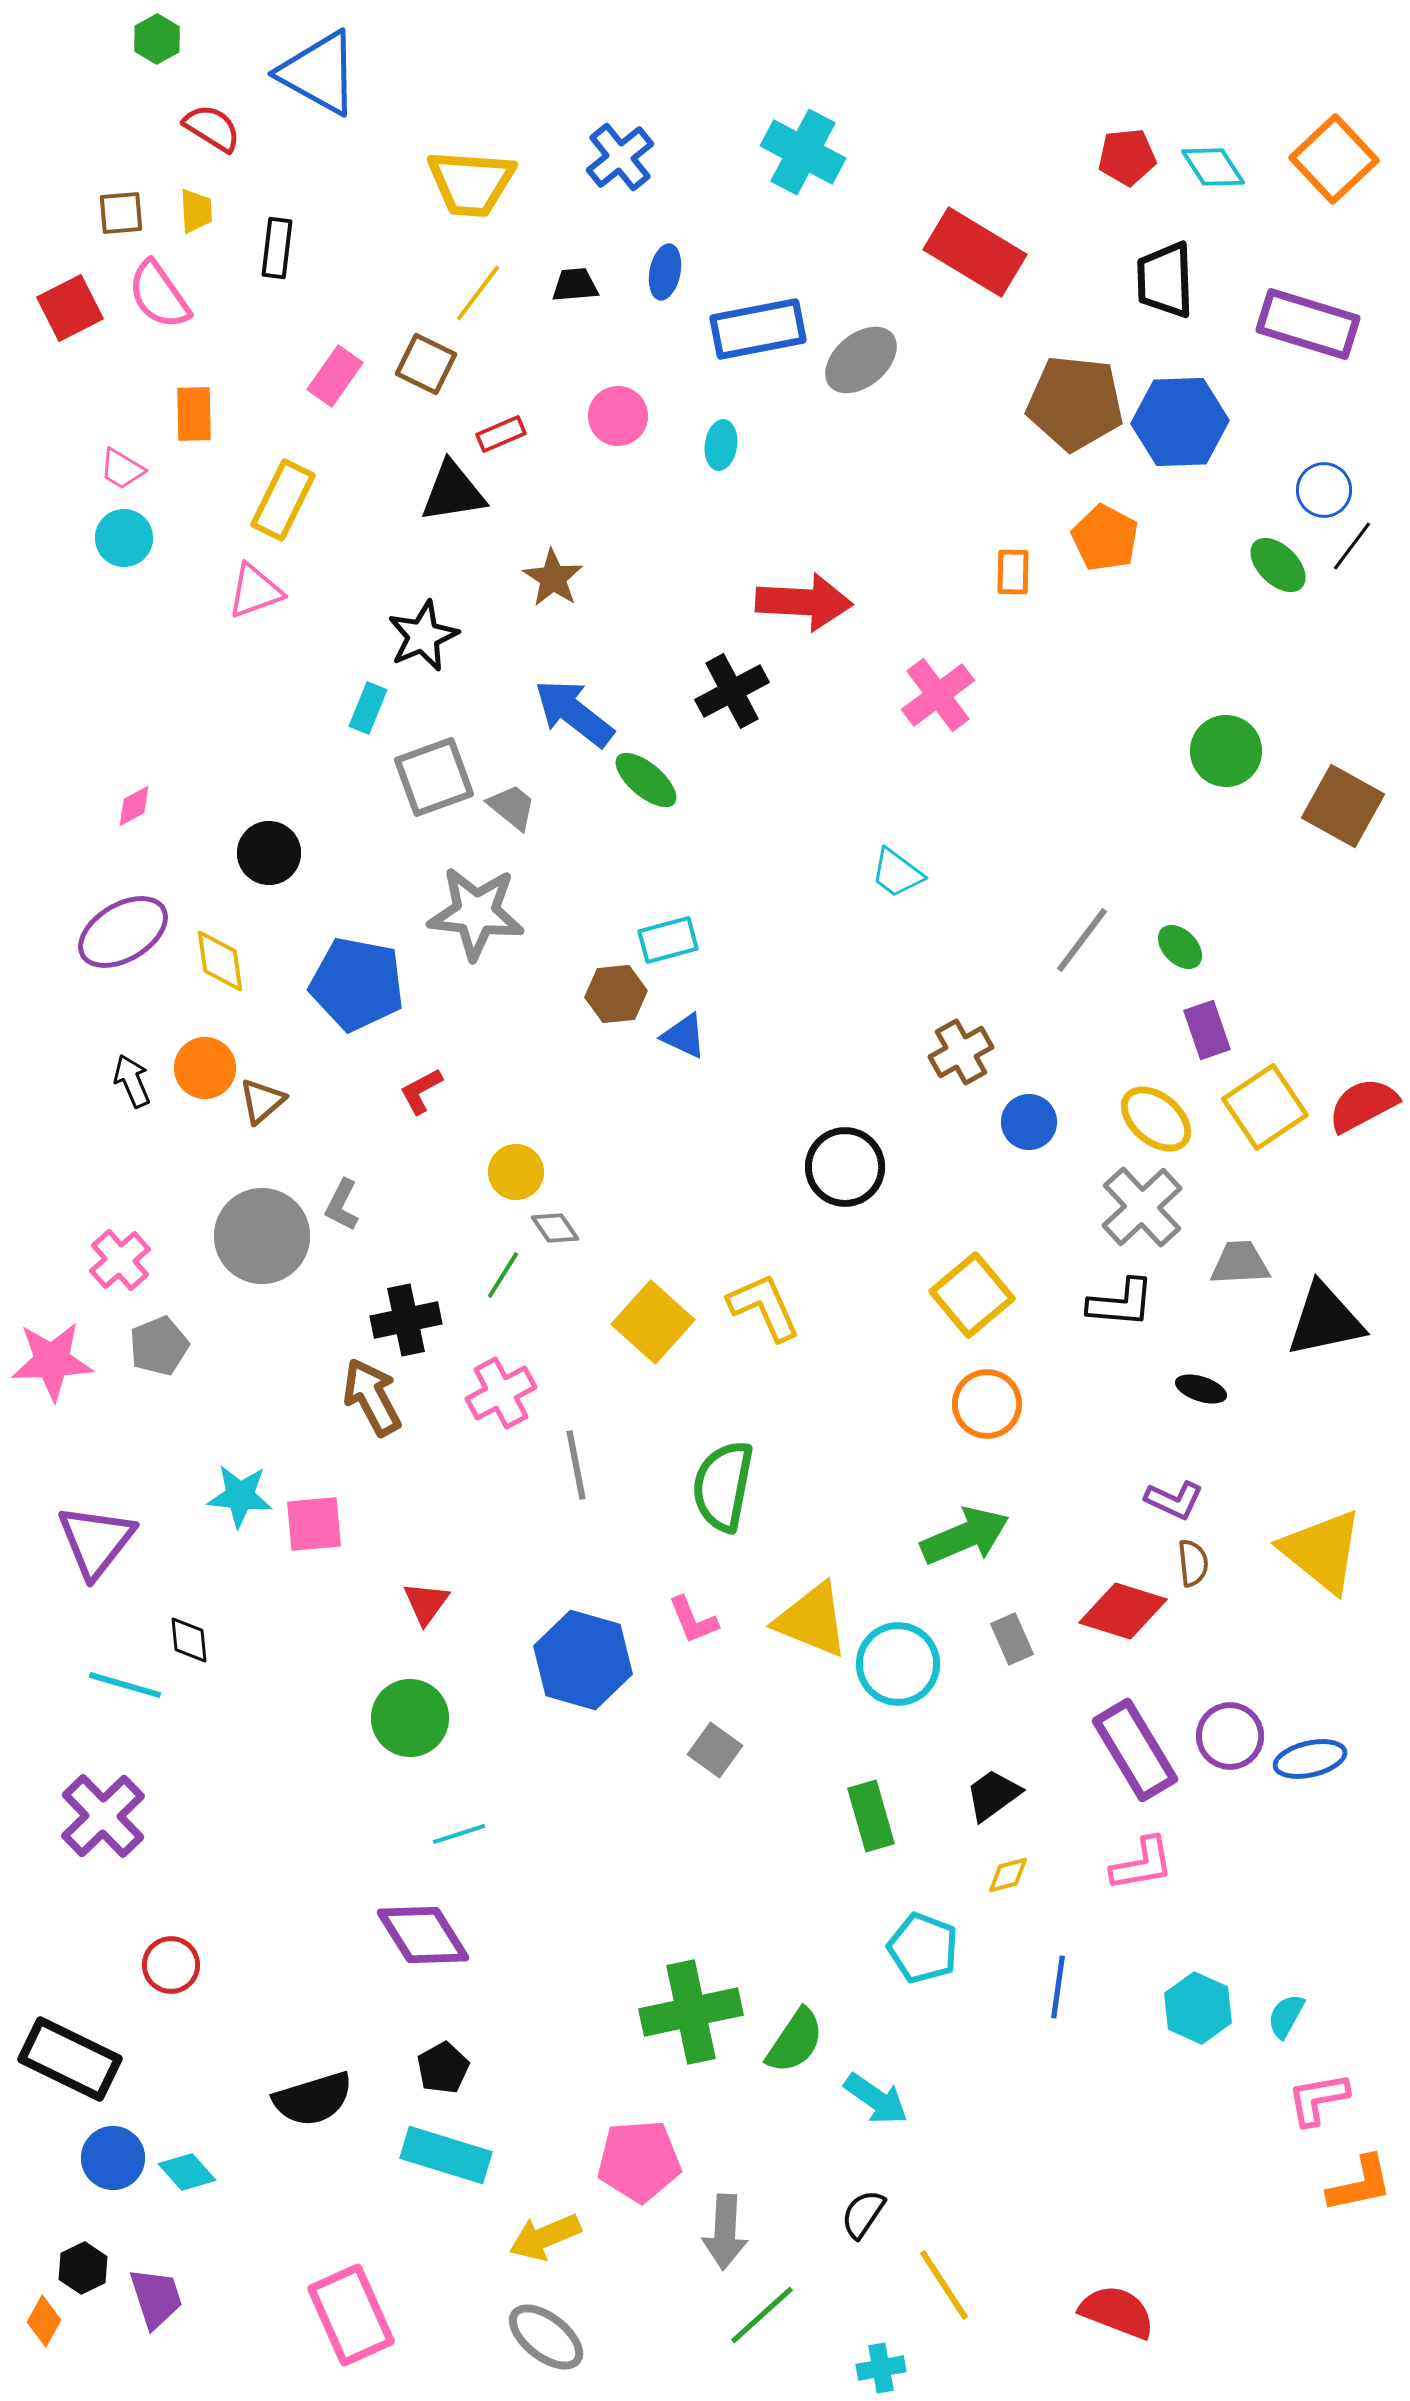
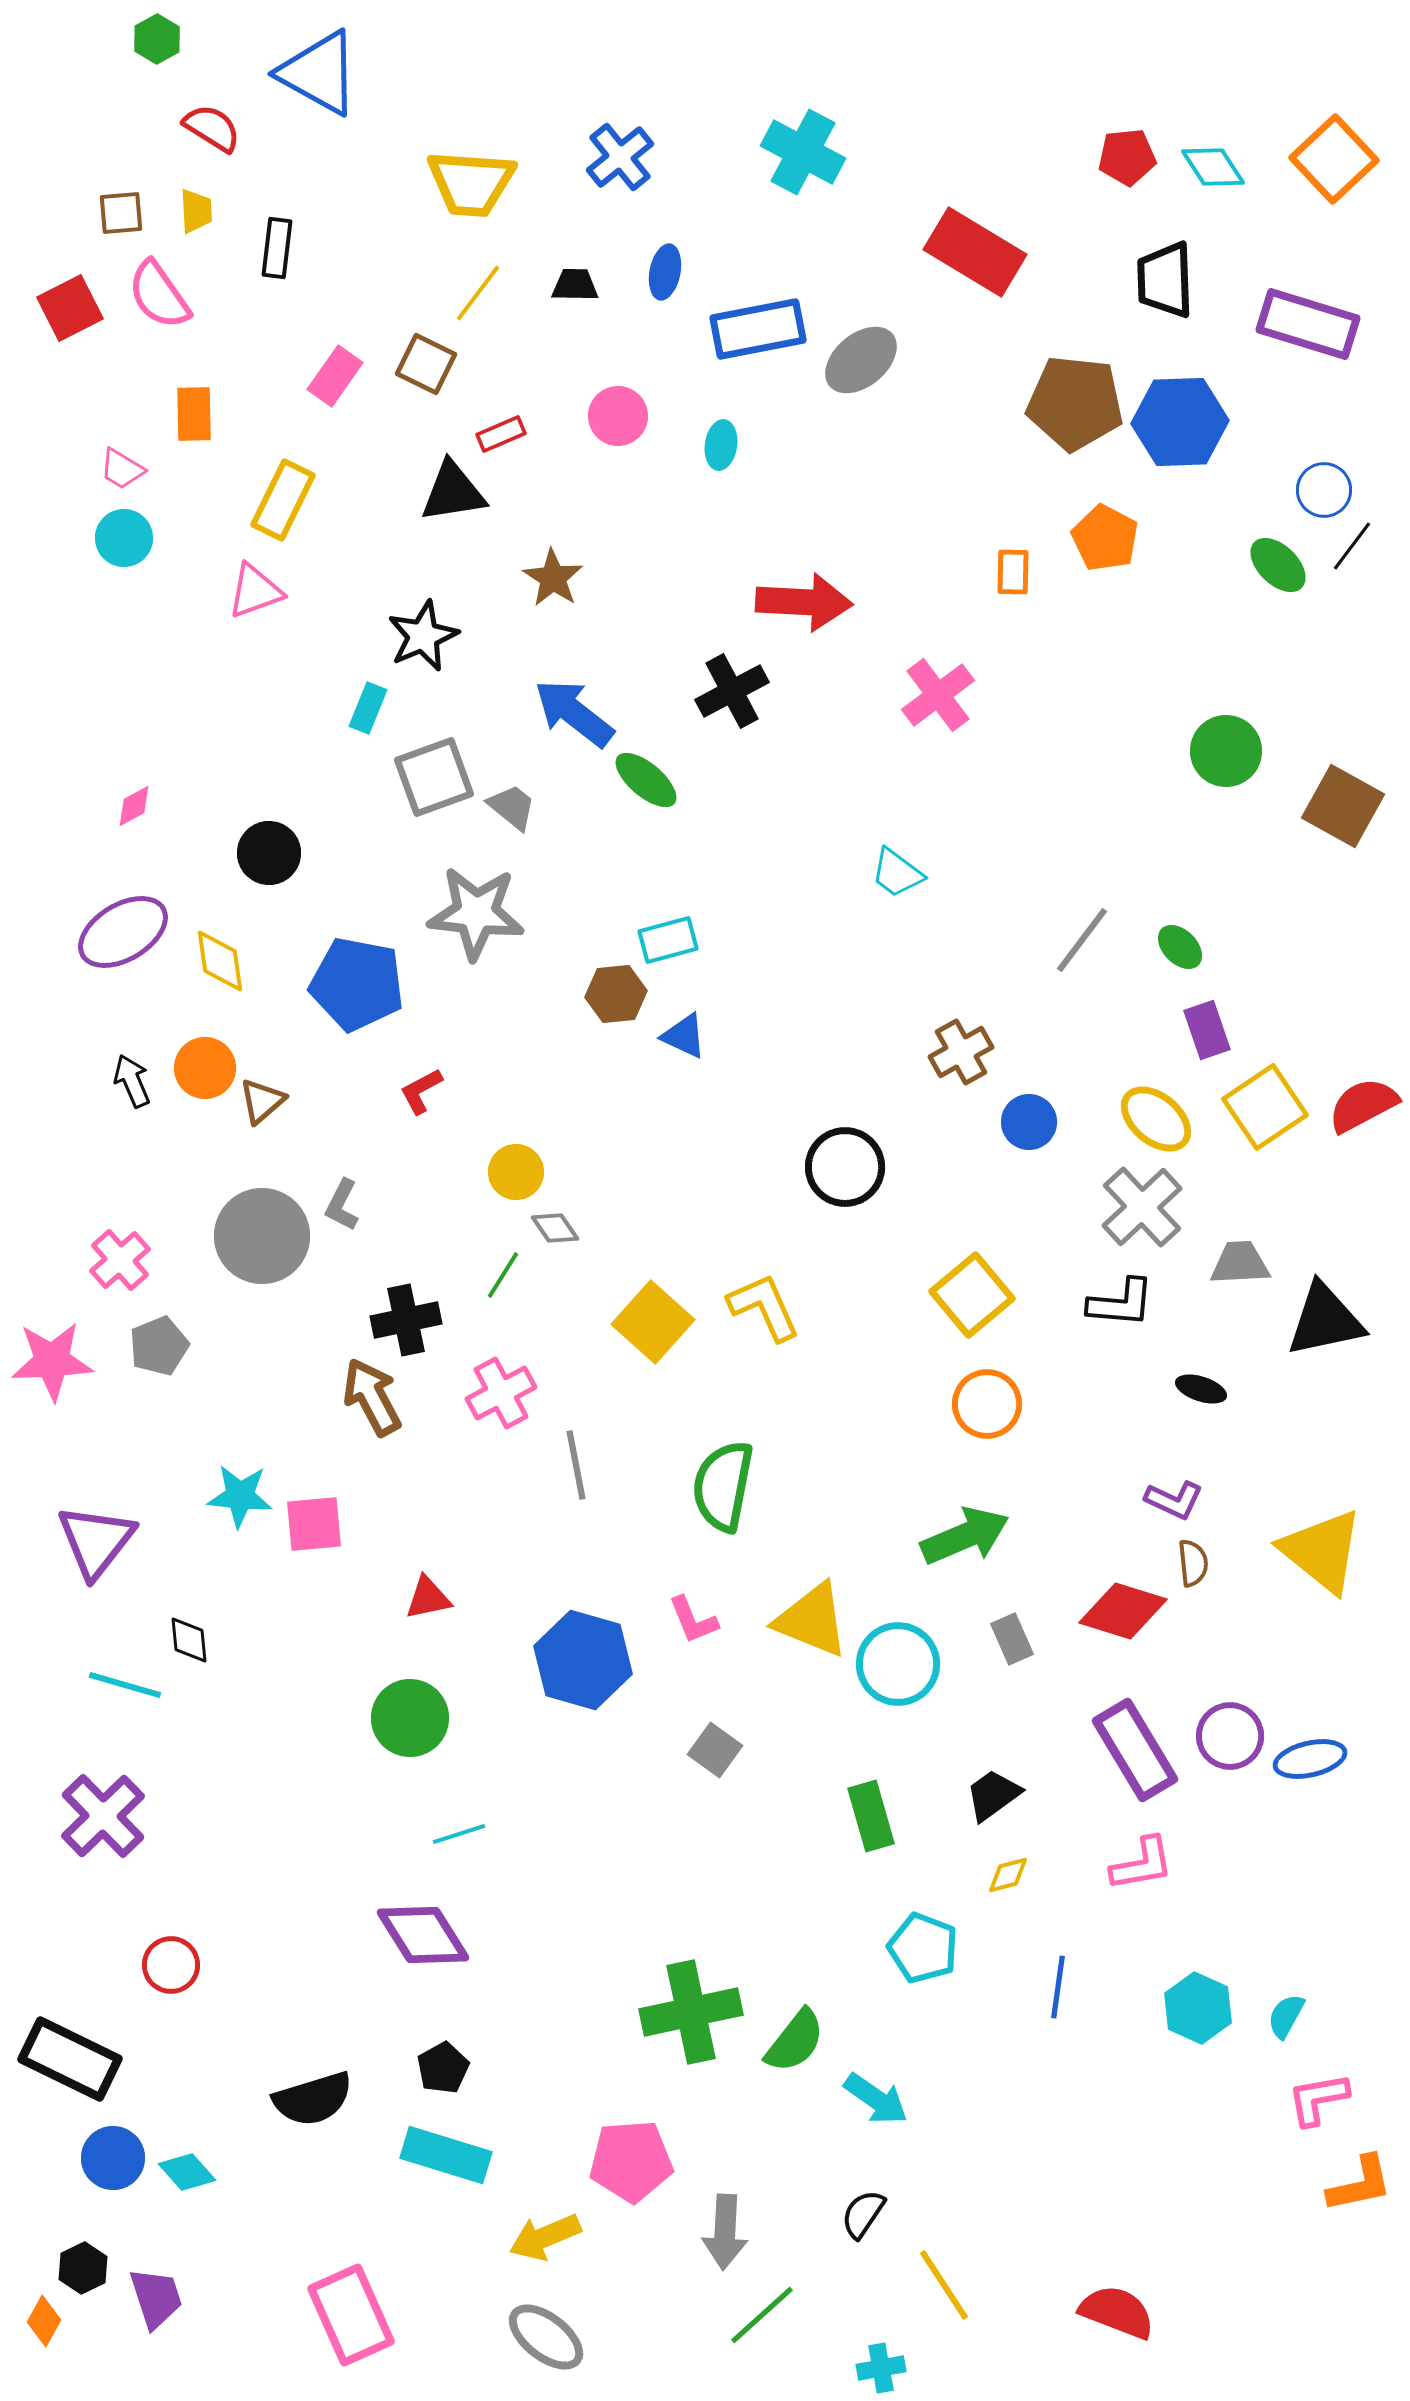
black trapezoid at (575, 285): rotated 6 degrees clockwise
red triangle at (426, 1603): moved 2 px right, 5 px up; rotated 42 degrees clockwise
green semicircle at (795, 2041): rotated 4 degrees clockwise
pink pentagon at (639, 2161): moved 8 px left
